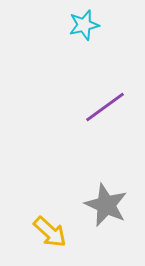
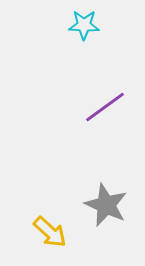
cyan star: rotated 16 degrees clockwise
